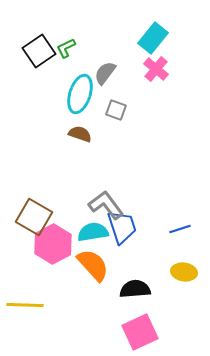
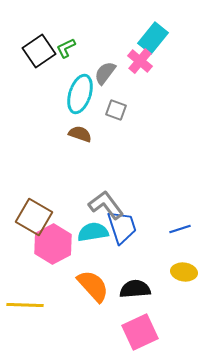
pink cross: moved 16 px left, 8 px up
orange semicircle: moved 21 px down
